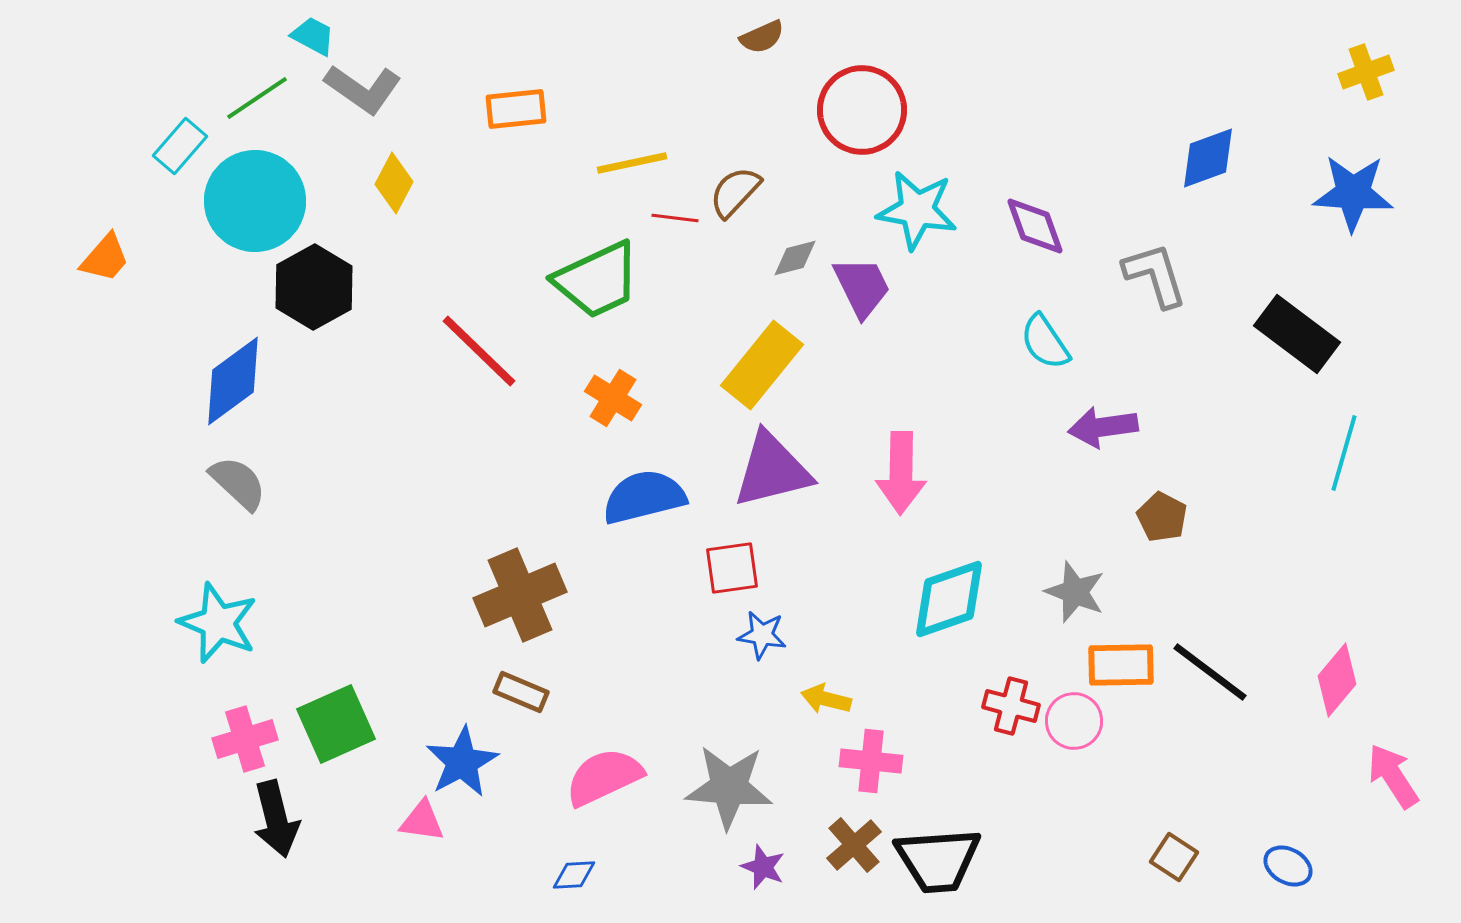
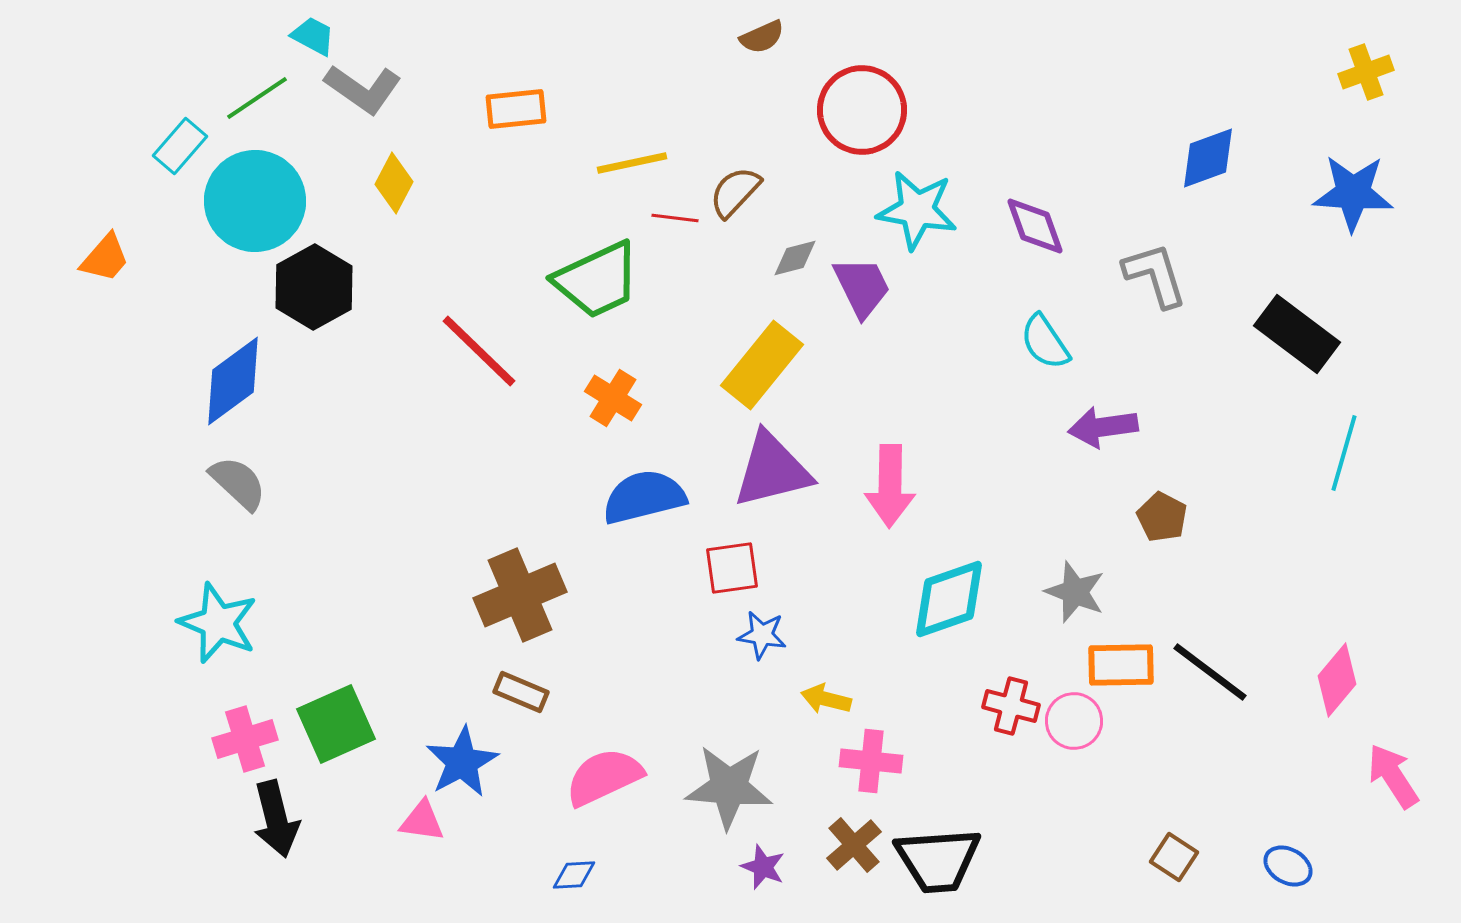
pink arrow at (901, 473): moved 11 px left, 13 px down
